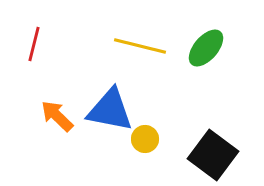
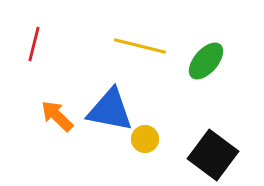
green ellipse: moved 13 px down
